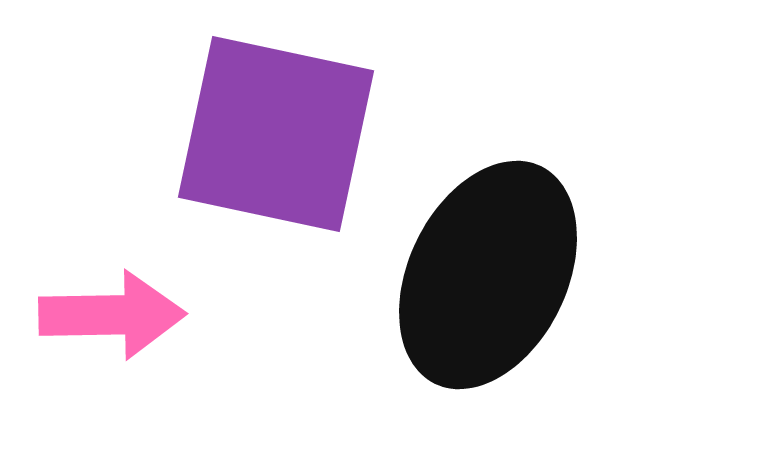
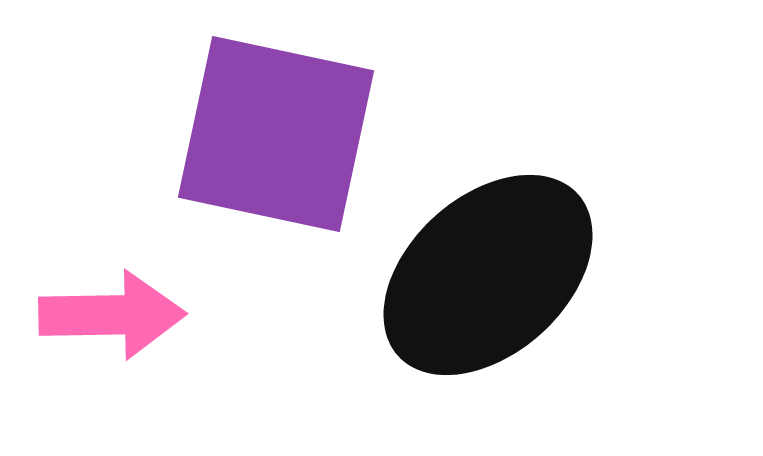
black ellipse: rotated 22 degrees clockwise
